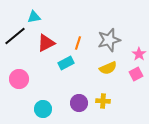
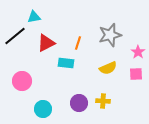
gray star: moved 1 px right, 5 px up
pink star: moved 1 px left, 2 px up
cyan rectangle: rotated 35 degrees clockwise
pink square: rotated 24 degrees clockwise
pink circle: moved 3 px right, 2 px down
